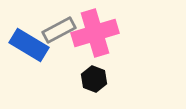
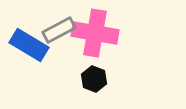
pink cross: rotated 27 degrees clockwise
